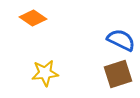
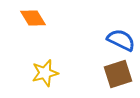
orange diamond: rotated 24 degrees clockwise
yellow star: rotated 8 degrees counterclockwise
